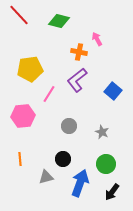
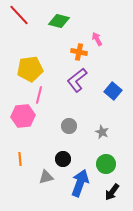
pink line: moved 10 px left, 1 px down; rotated 18 degrees counterclockwise
